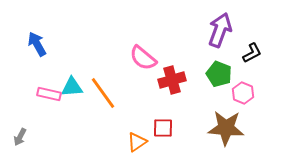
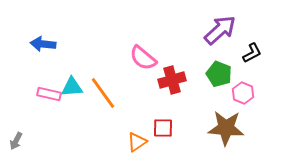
purple arrow: rotated 28 degrees clockwise
blue arrow: moved 6 px right; rotated 55 degrees counterclockwise
gray arrow: moved 4 px left, 4 px down
